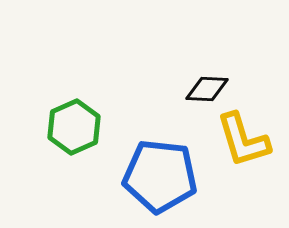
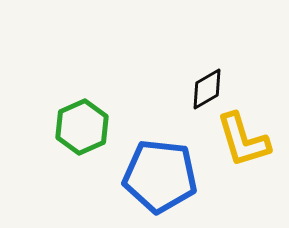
black diamond: rotated 33 degrees counterclockwise
green hexagon: moved 8 px right
